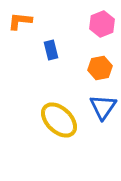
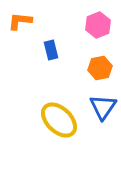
pink hexagon: moved 4 px left, 1 px down
